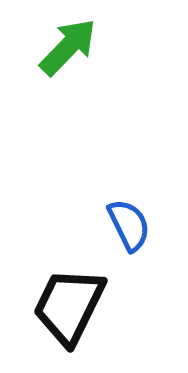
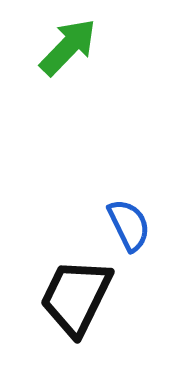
black trapezoid: moved 7 px right, 9 px up
